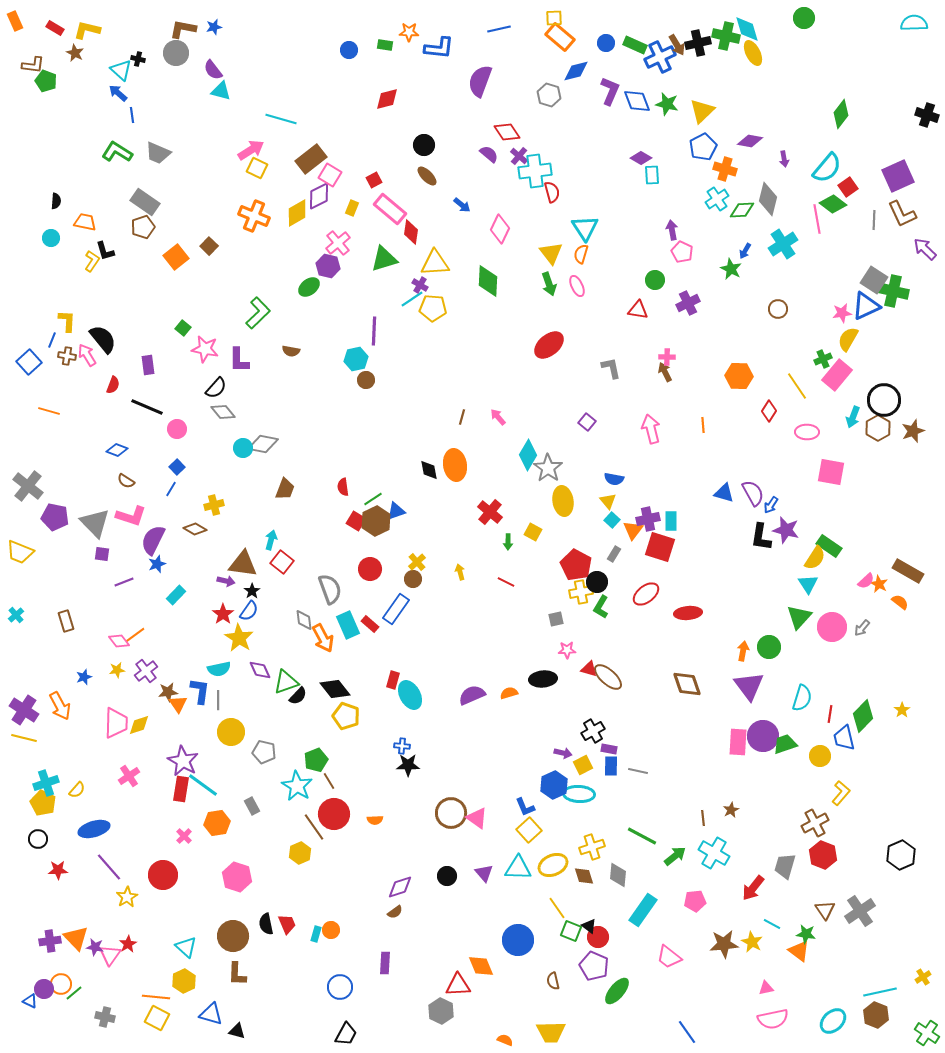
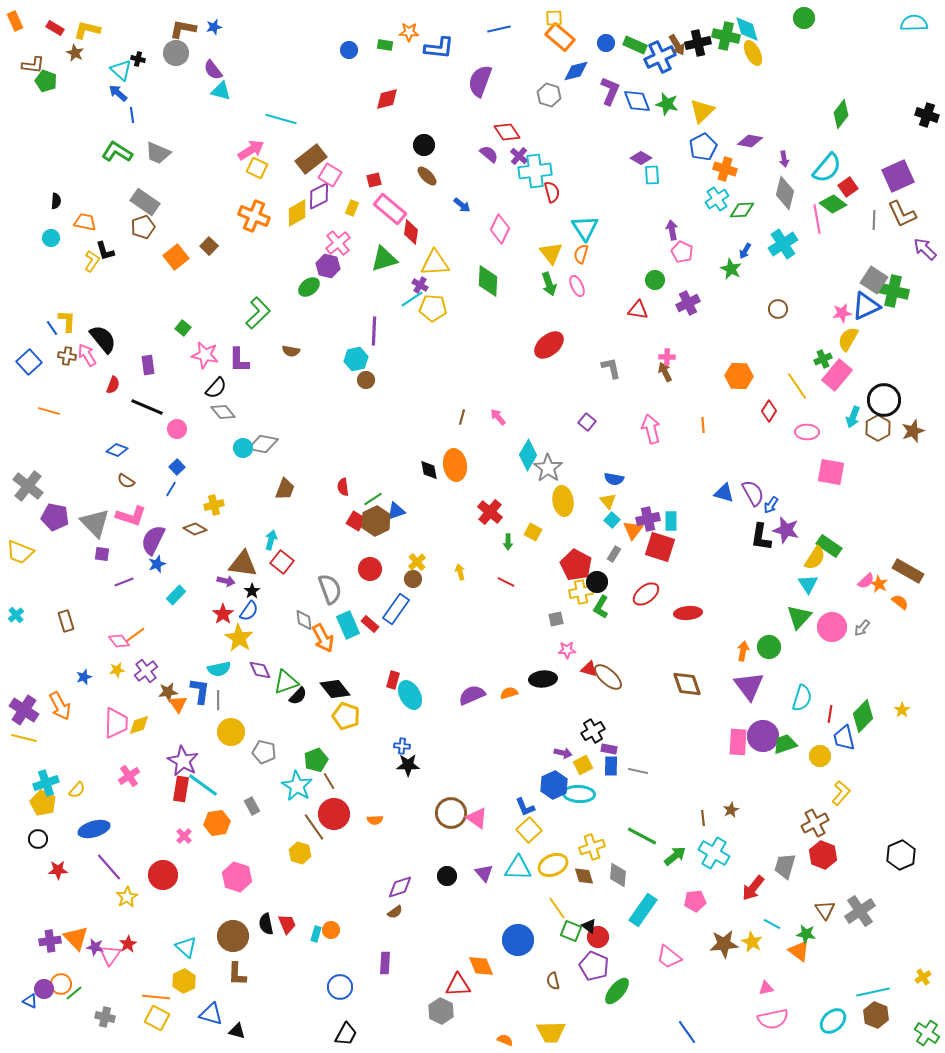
red square at (374, 180): rotated 14 degrees clockwise
gray diamond at (768, 199): moved 17 px right, 6 px up
blue line at (52, 340): moved 12 px up; rotated 56 degrees counterclockwise
pink star at (205, 349): moved 6 px down
yellow hexagon at (300, 853): rotated 20 degrees counterclockwise
cyan line at (880, 992): moved 7 px left
